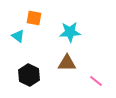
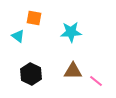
cyan star: moved 1 px right
brown triangle: moved 6 px right, 8 px down
black hexagon: moved 2 px right, 1 px up
